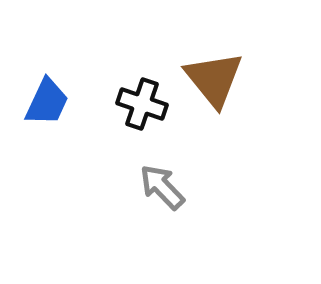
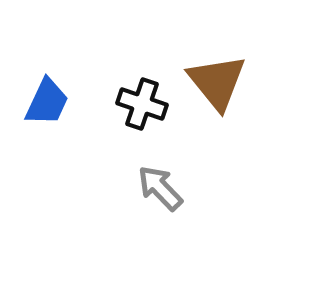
brown triangle: moved 3 px right, 3 px down
gray arrow: moved 2 px left, 1 px down
